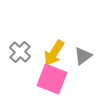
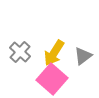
pink square: rotated 20 degrees clockwise
